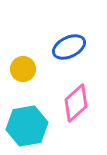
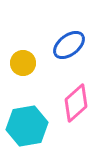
blue ellipse: moved 2 px up; rotated 12 degrees counterclockwise
yellow circle: moved 6 px up
